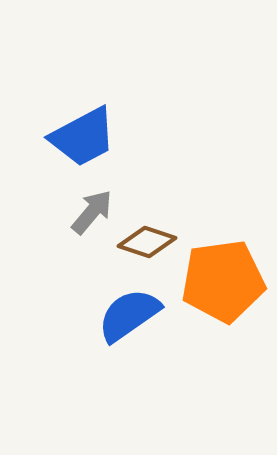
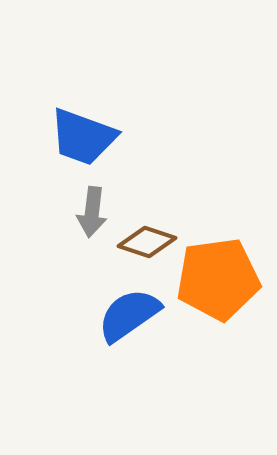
blue trapezoid: rotated 48 degrees clockwise
gray arrow: rotated 147 degrees clockwise
orange pentagon: moved 5 px left, 2 px up
